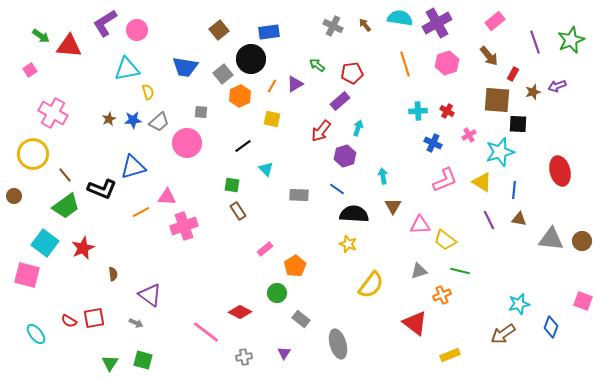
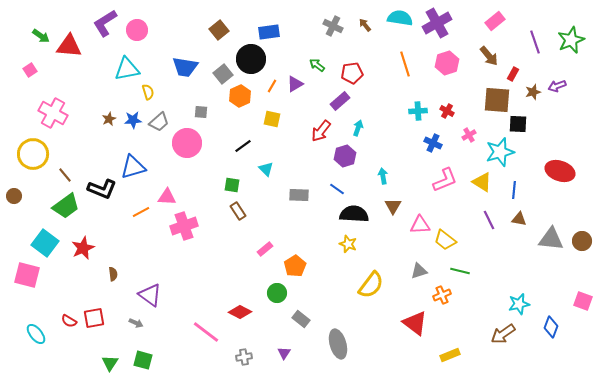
red ellipse at (560, 171): rotated 56 degrees counterclockwise
